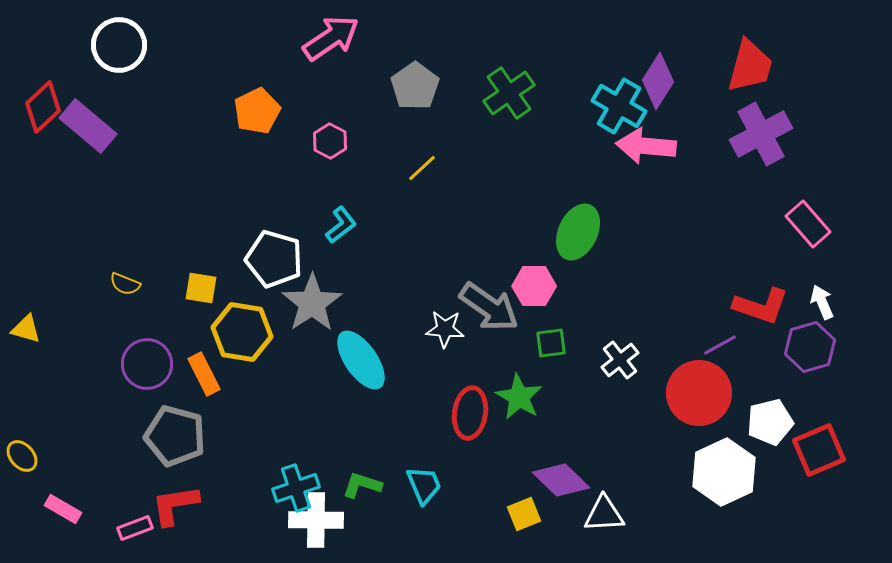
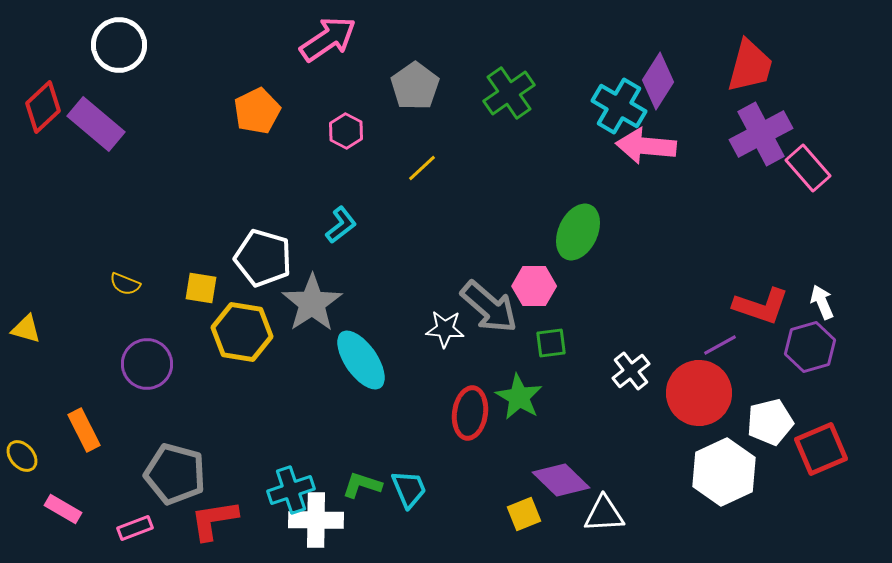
pink arrow at (331, 38): moved 3 px left, 1 px down
purple rectangle at (88, 126): moved 8 px right, 2 px up
pink hexagon at (330, 141): moved 16 px right, 10 px up
pink rectangle at (808, 224): moved 56 px up
white pentagon at (274, 259): moved 11 px left, 1 px up
gray arrow at (489, 307): rotated 6 degrees clockwise
white cross at (620, 360): moved 11 px right, 11 px down
orange rectangle at (204, 374): moved 120 px left, 56 px down
gray pentagon at (175, 436): moved 38 px down
red square at (819, 450): moved 2 px right, 1 px up
cyan trapezoid at (424, 485): moved 15 px left, 4 px down
cyan cross at (296, 488): moved 5 px left, 2 px down
red L-shape at (175, 505): moved 39 px right, 15 px down
